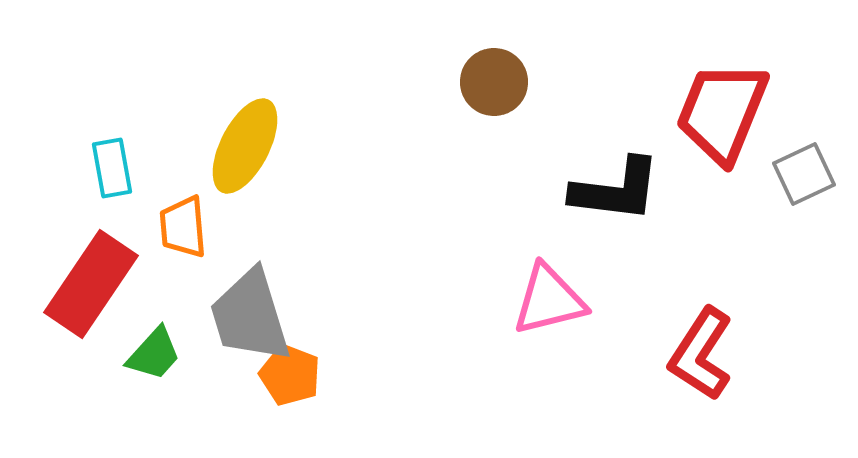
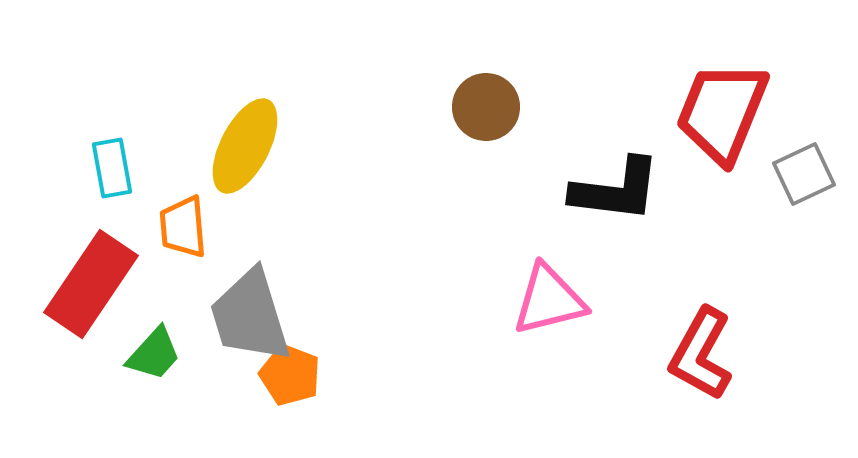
brown circle: moved 8 px left, 25 px down
red L-shape: rotated 4 degrees counterclockwise
